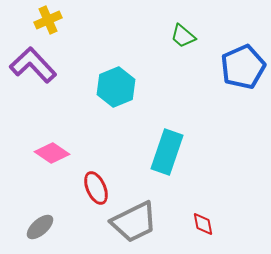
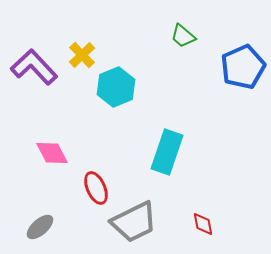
yellow cross: moved 34 px right, 35 px down; rotated 20 degrees counterclockwise
purple L-shape: moved 1 px right, 2 px down
pink diamond: rotated 28 degrees clockwise
